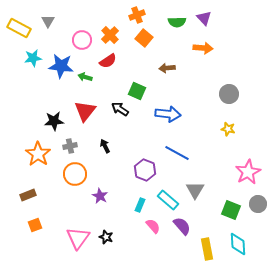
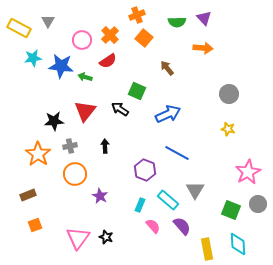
brown arrow at (167, 68): rotated 56 degrees clockwise
blue arrow at (168, 114): rotated 30 degrees counterclockwise
black arrow at (105, 146): rotated 24 degrees clockwise
